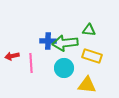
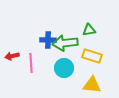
green triangle: rotated 16 degrees counterclockwise
blue cross: moved 1 px up
yellow triangle: moved 5 px right
